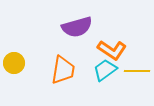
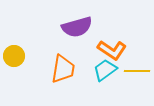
yellow circle: moved 7 px up
orange trapezoid: moved 1 px up
